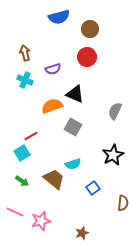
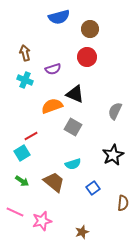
brown trapezoid: moved 3 px down
pink star: moved 1 px right
brown star: moved 1 px up
